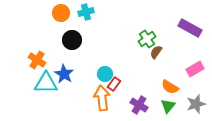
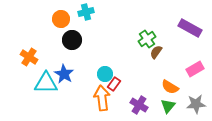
orange circle: moved 6 px down
orange cross: moved 8 px left, 3 px up
gray star: rotated 12 degrees clockwise
